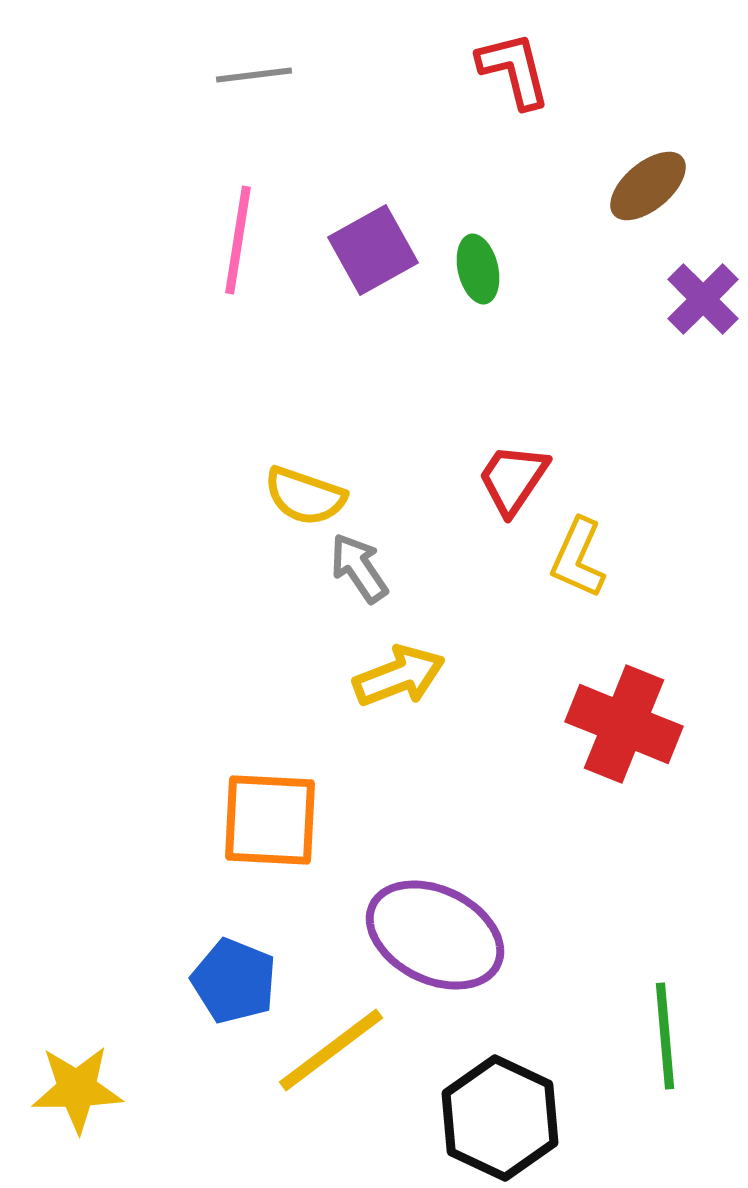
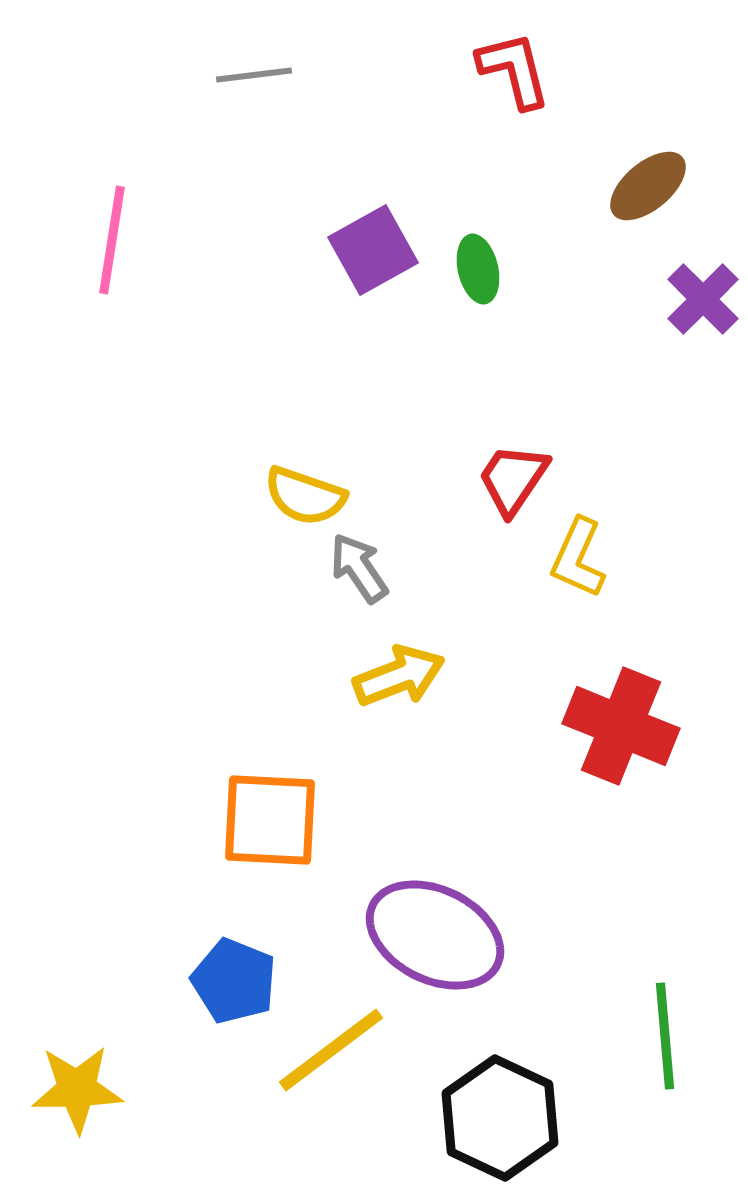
pink line: moved 126 px left
red cross: moved 3 px left, 2 px down
